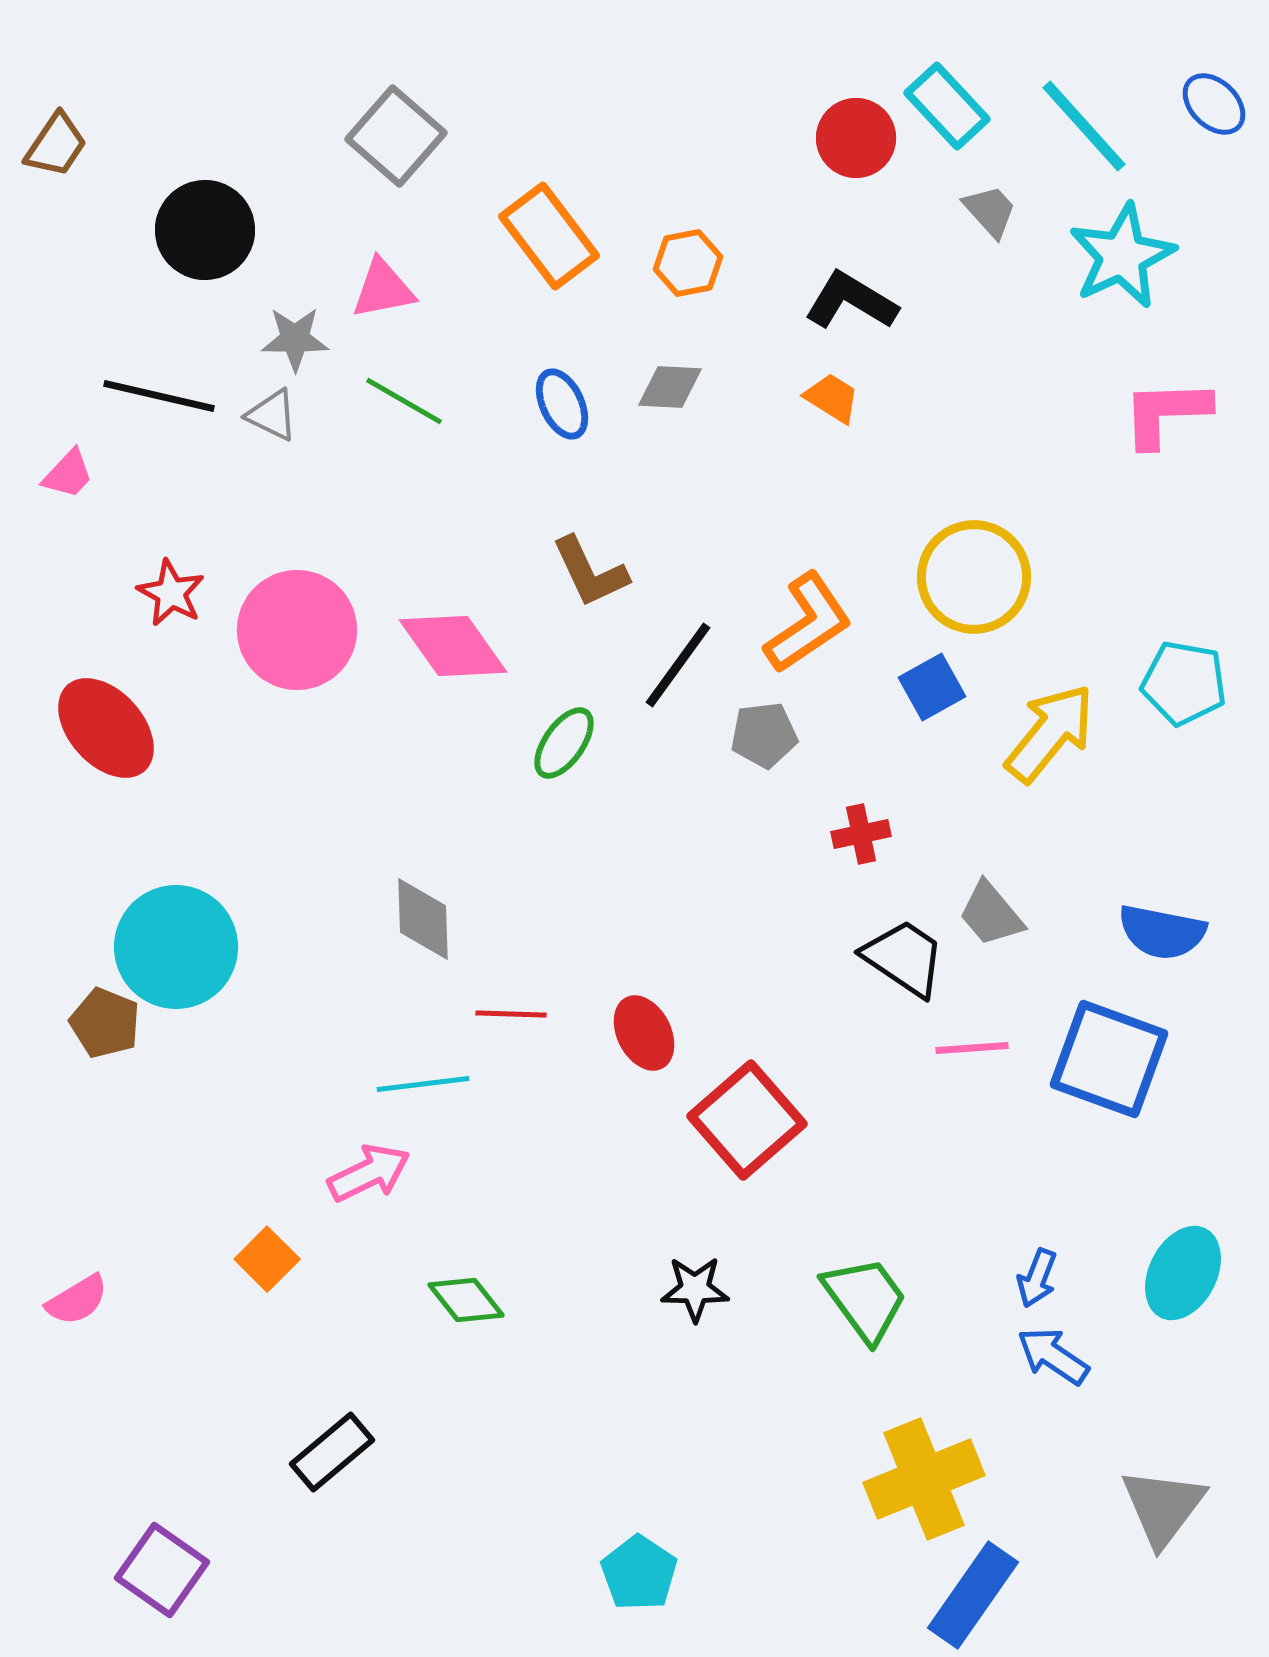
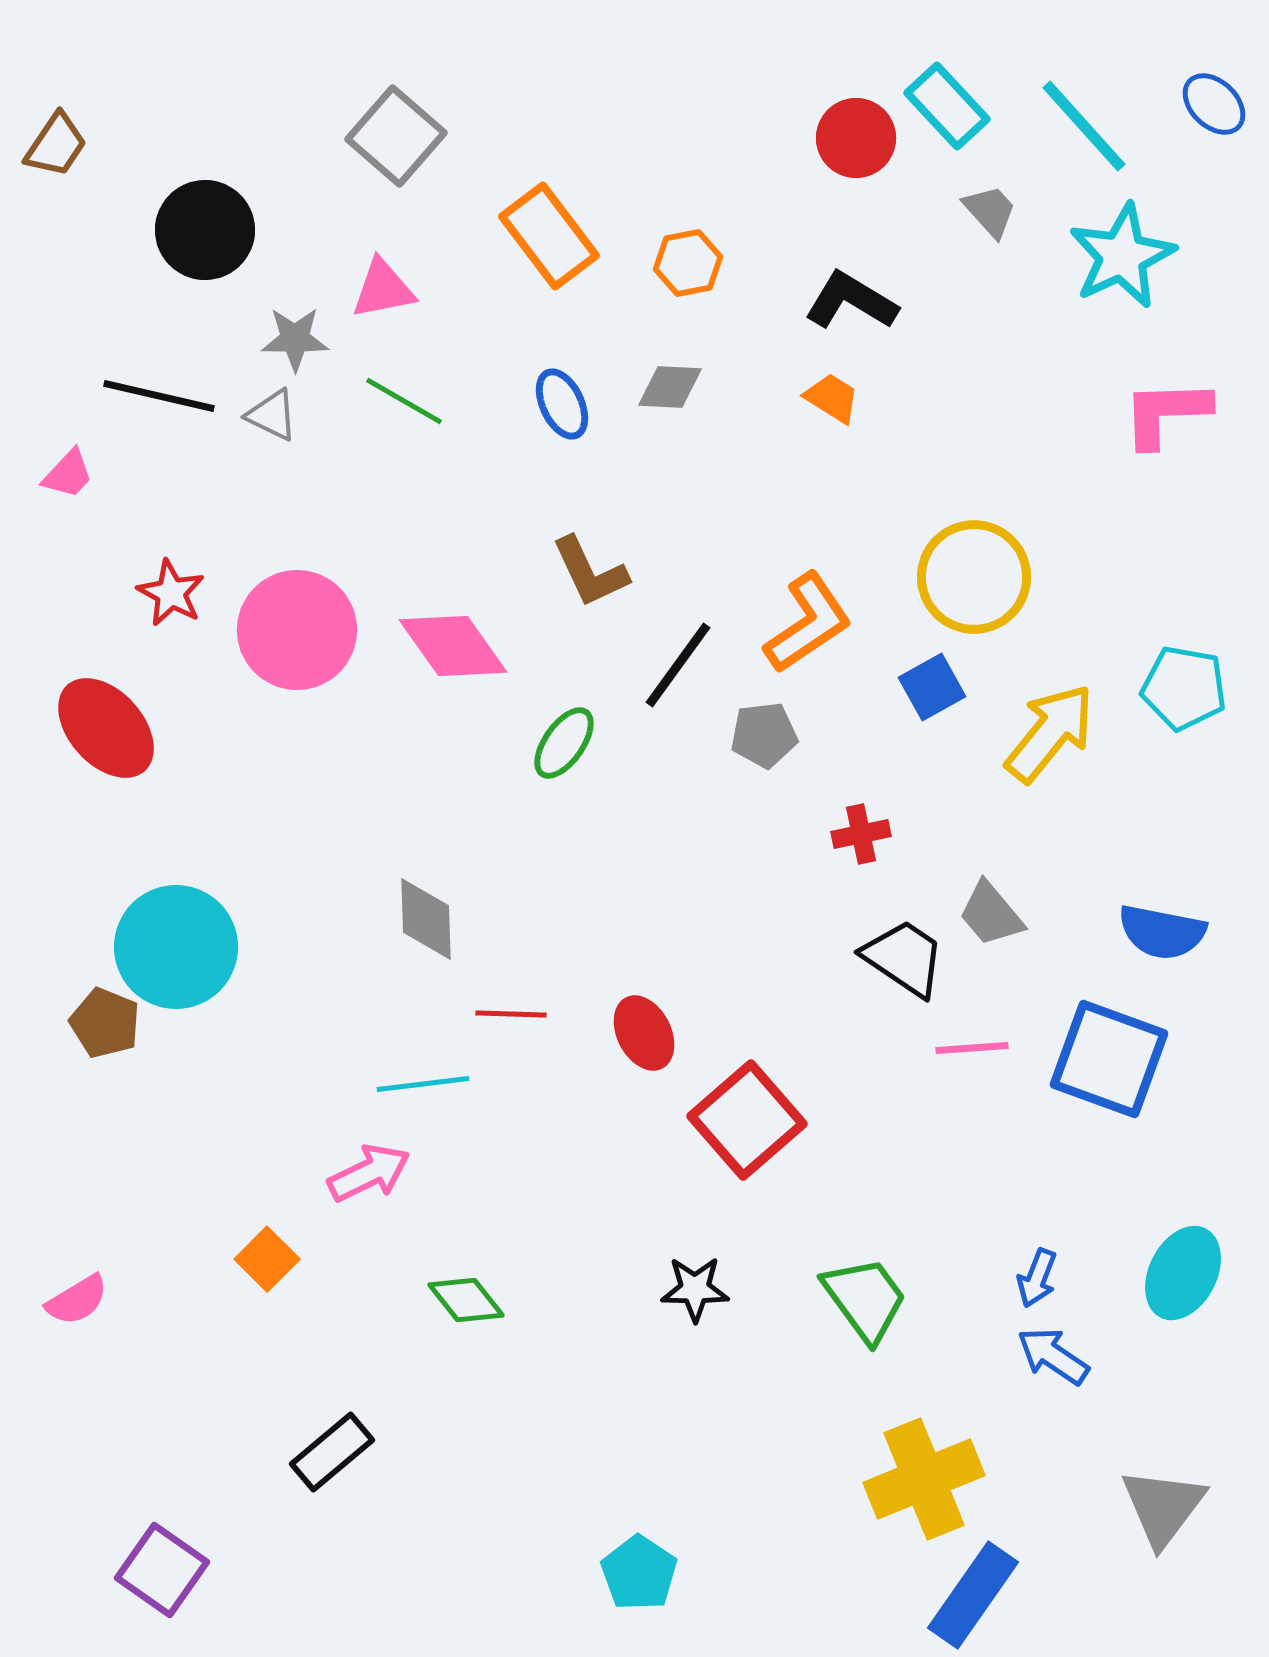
cyan pentagon at (1184, 683): moved 5 px down
gray diamond at (423, 919): moved 3 px right
